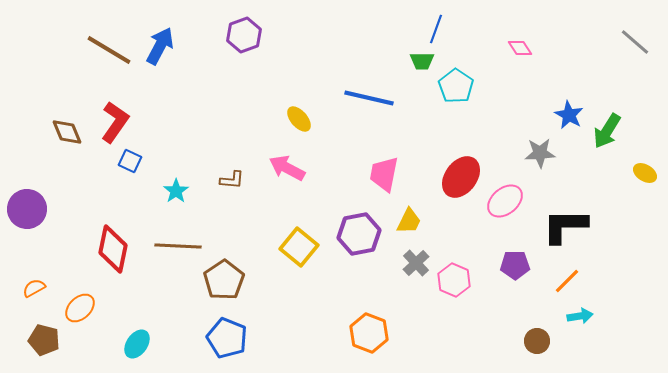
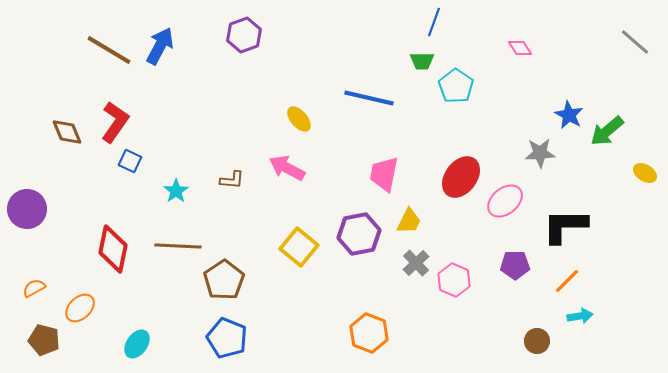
blue line at (436, 29): moved 2 px left, 7 px up
green arrow at (607, 131): rotated 18 degrees clockwise
